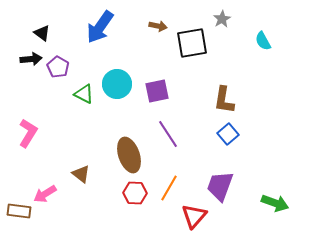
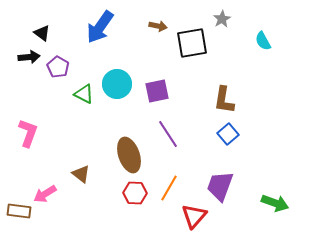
black arrow: moved 2 px left, 2 px up
pink L-shape: rotated 12 degrees counterclockwise
